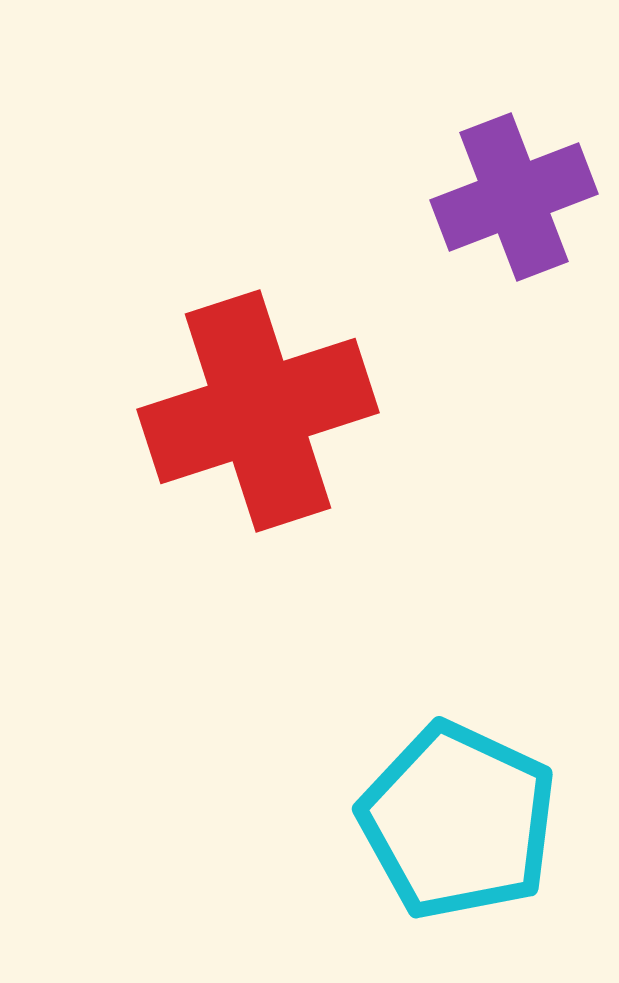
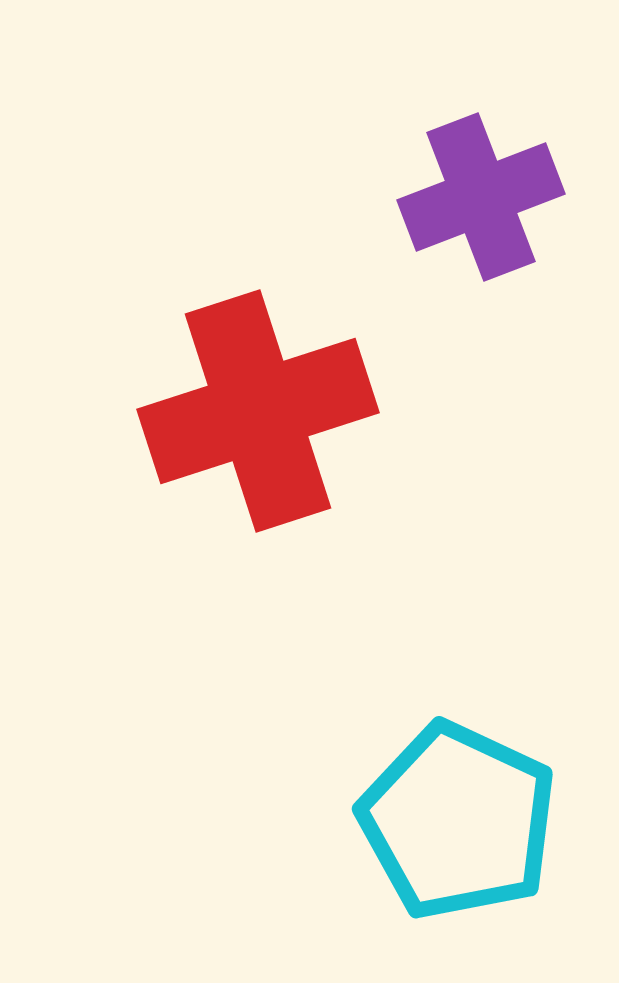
purple cross: moved 33 px left
